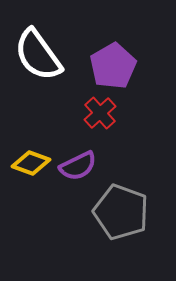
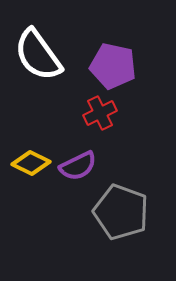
purple pentagon: rotated 30 degrees counterclockwise
red cross: rotated 16 degrees clockwise
yellow diamond: rotated 6 degrees clockwise
